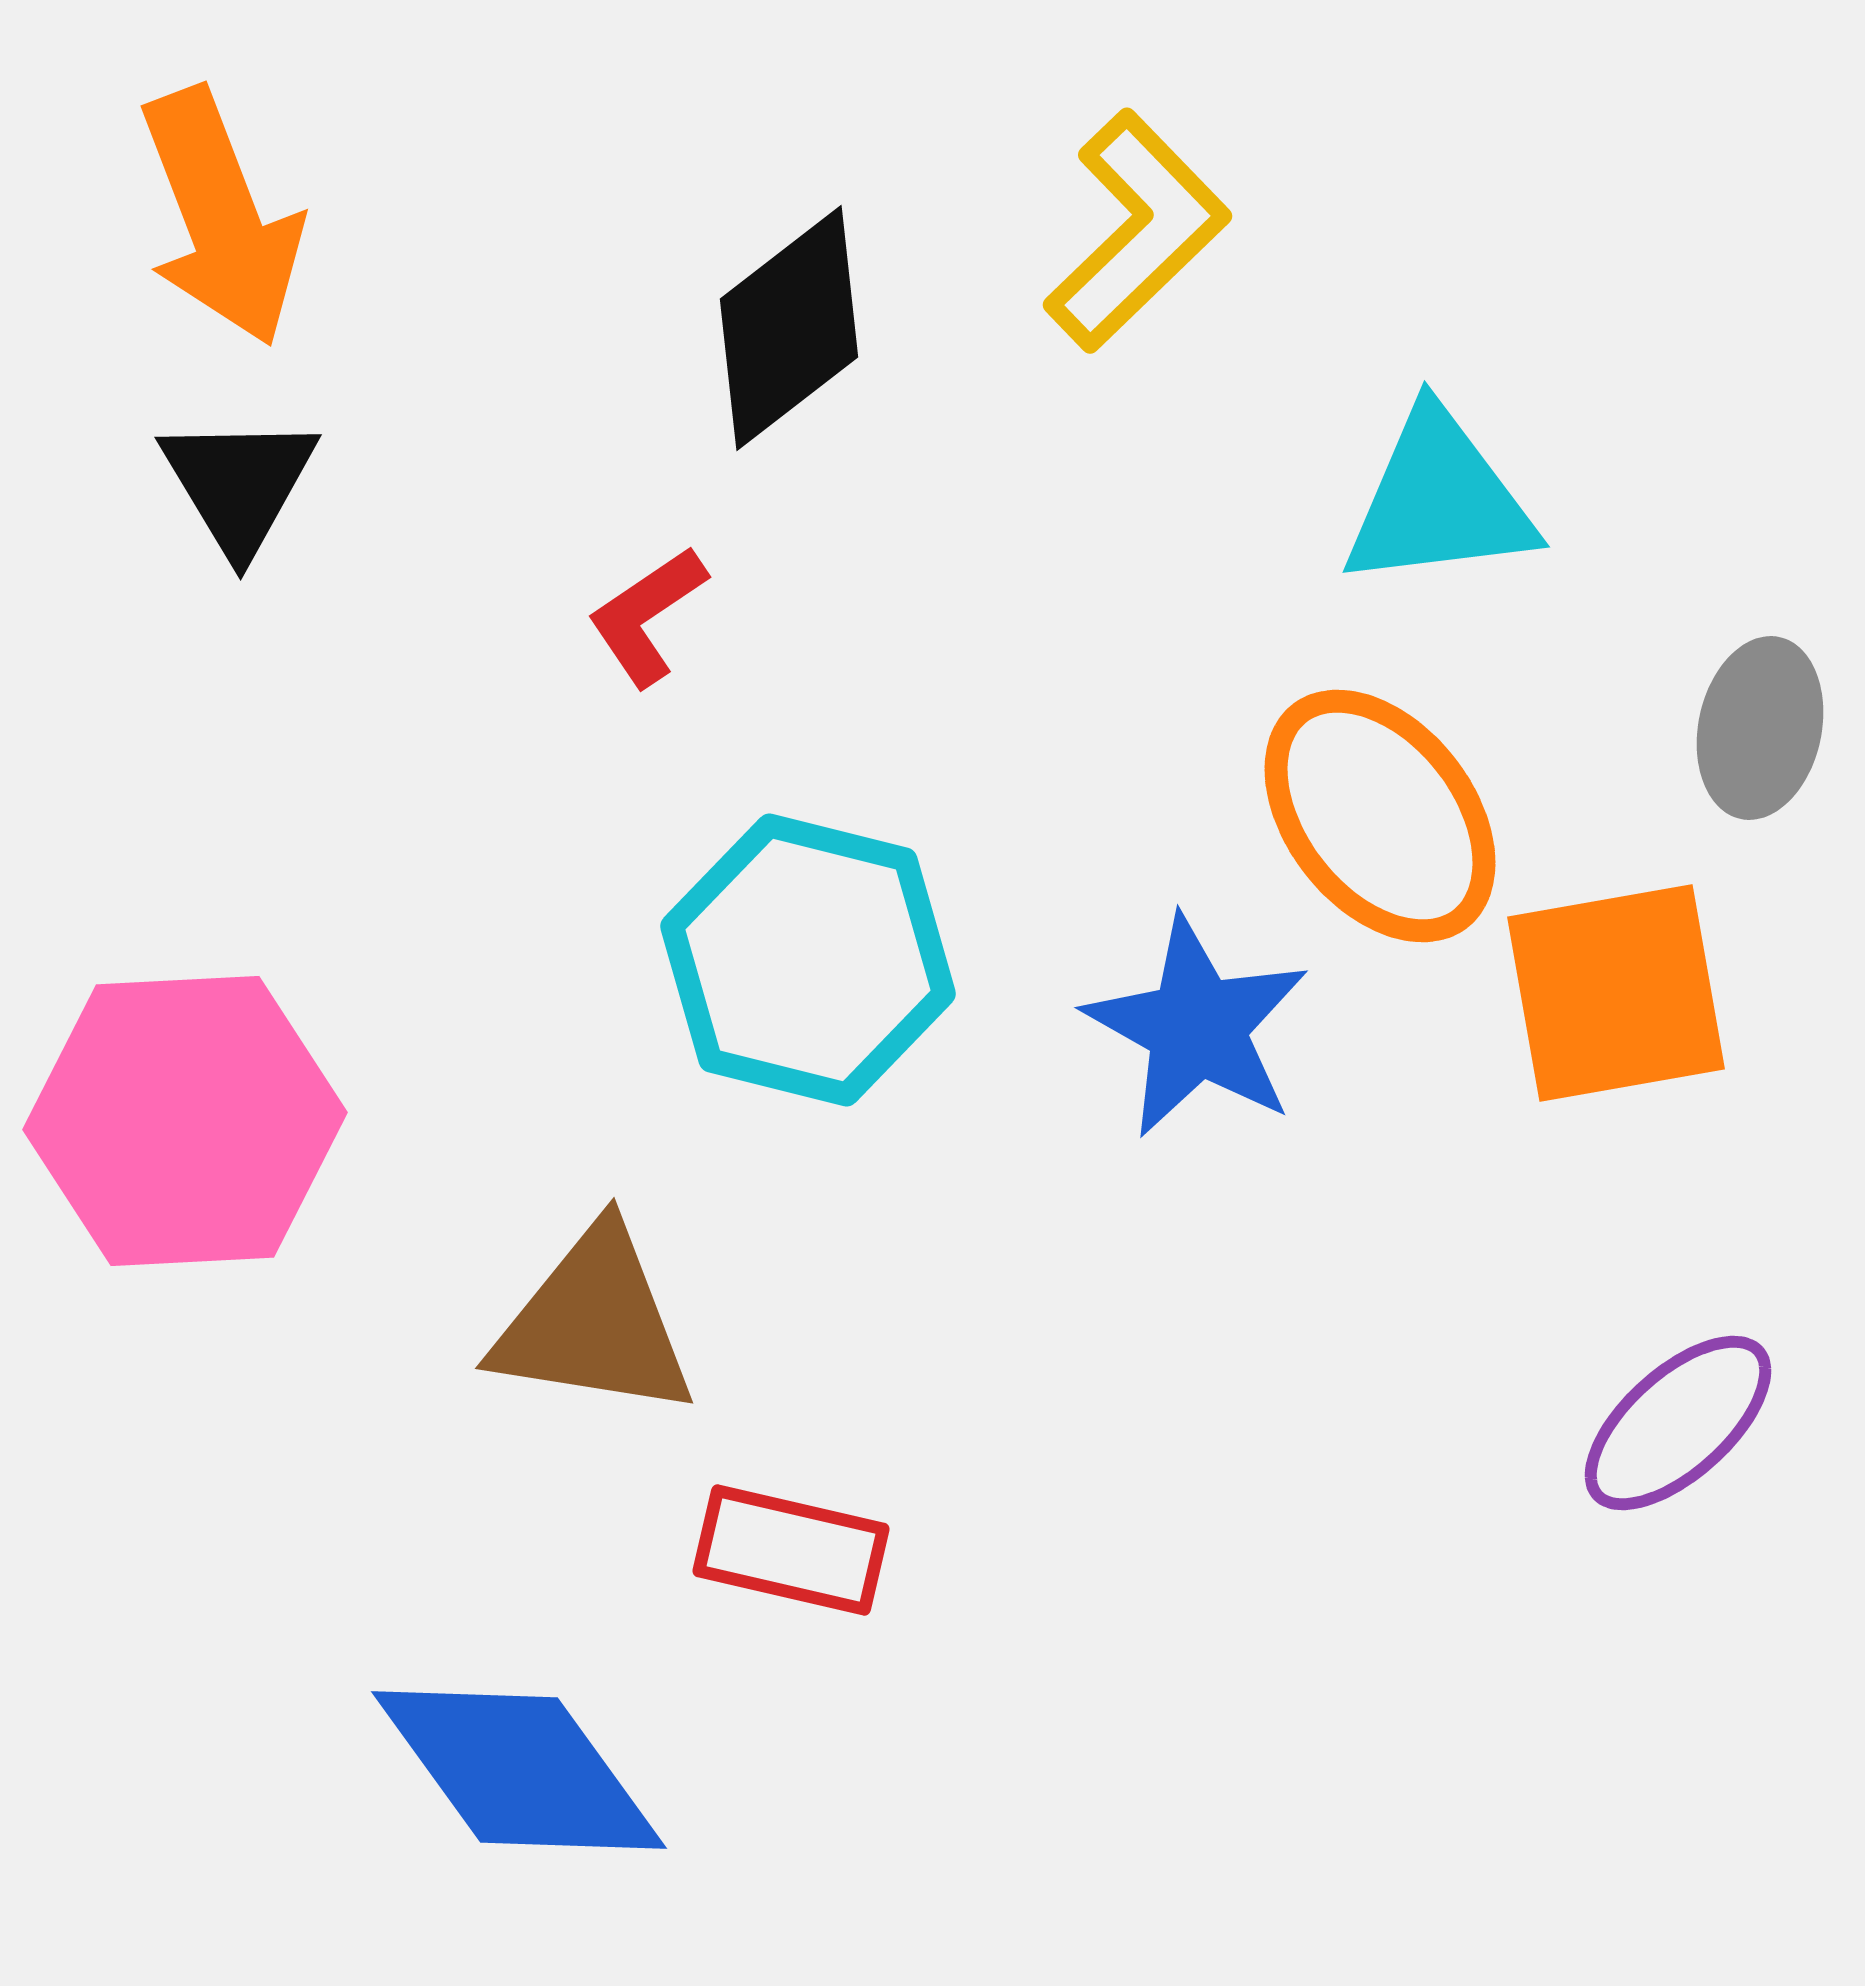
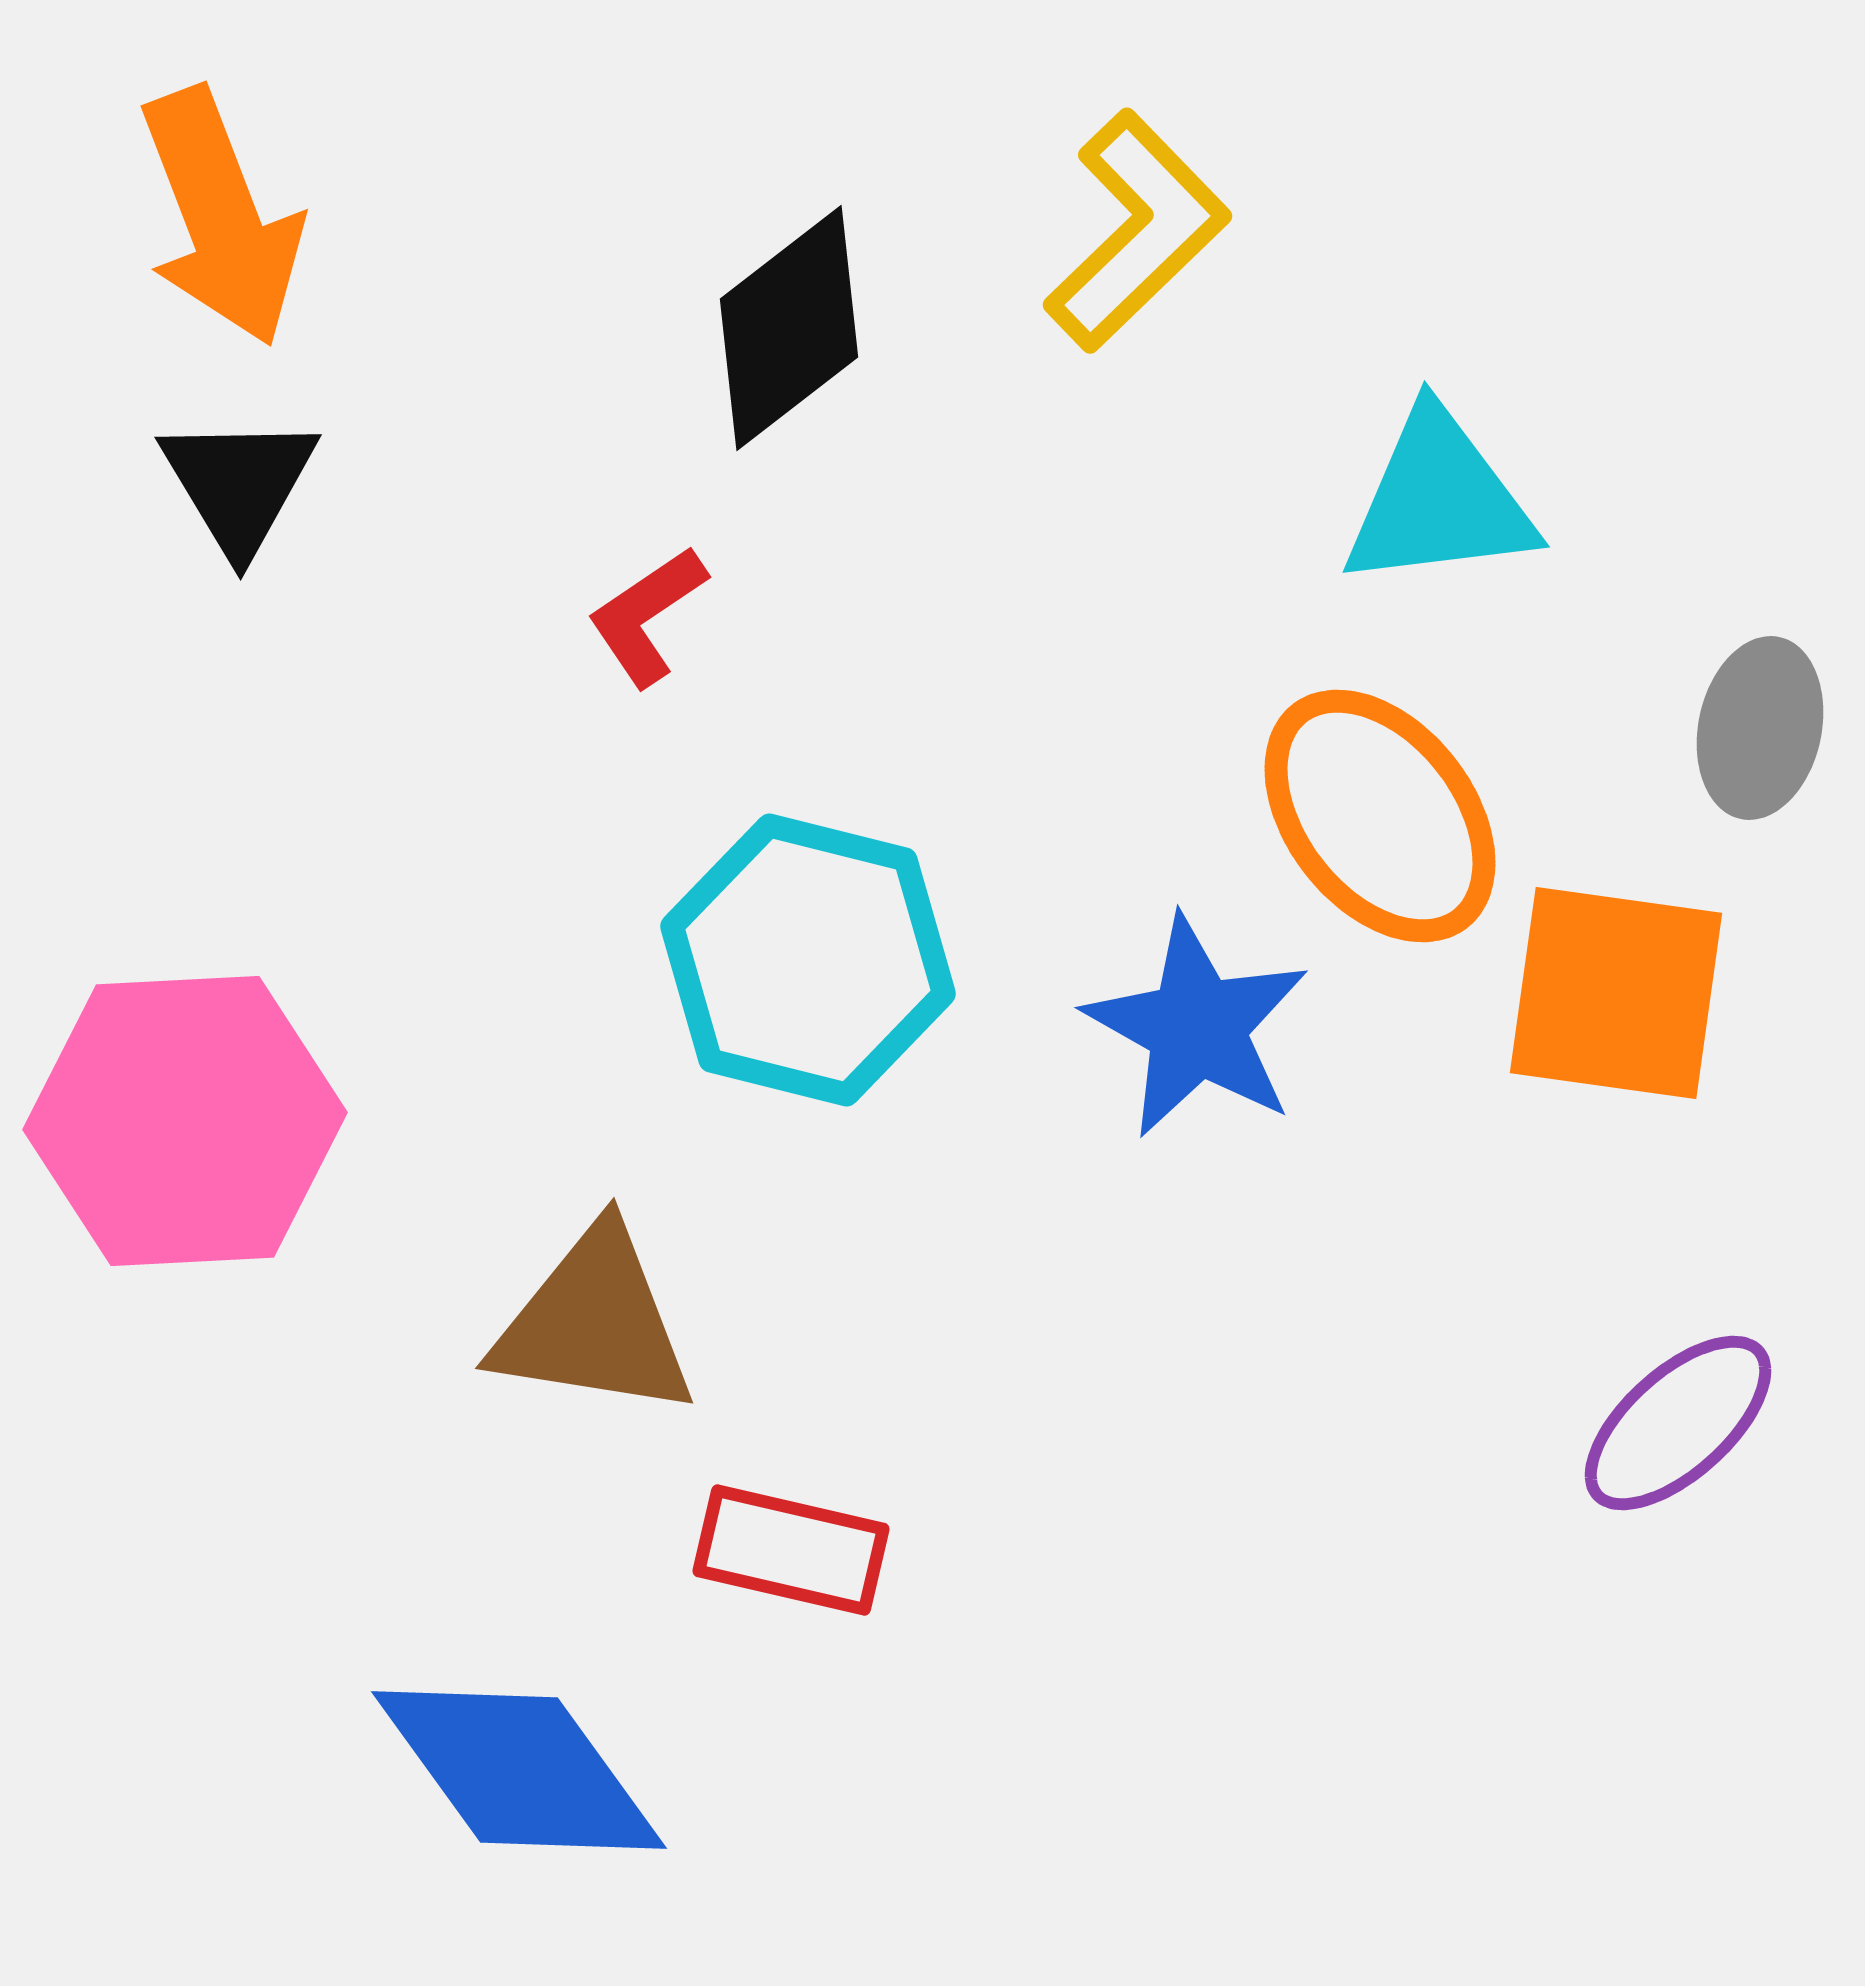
orange square: rotated 18 degrees clockwise
